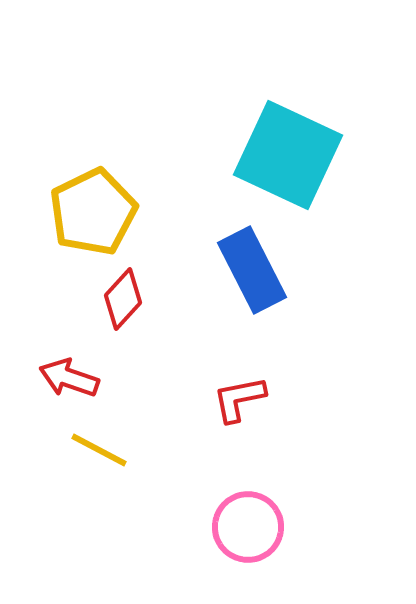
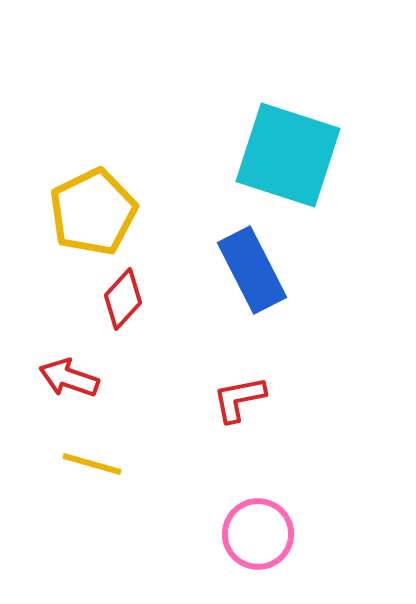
cyan square: rotated 7 degrees counterclockwise
yellow line: moved 7 px left, 14 px down; rotated 12 degrees counterclockwise
pink circle: moved 10 px right, 7 px down
